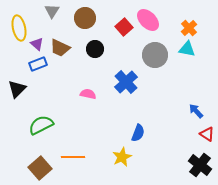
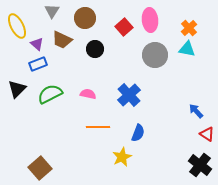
pink ellipse: moved 2 px right; rotated 40 degrees clockwise
yellow ellipse: moved 2 px left, 2 px up; rotated 15 degrees counterclockwise
brown trapezoid: moved 2 px right, 8 px up
blue cross: moved 3 px right, 13 px down
green semicircle: moved 9 px right, 31 px up
orange line: moved 25 px right, 30 px up
